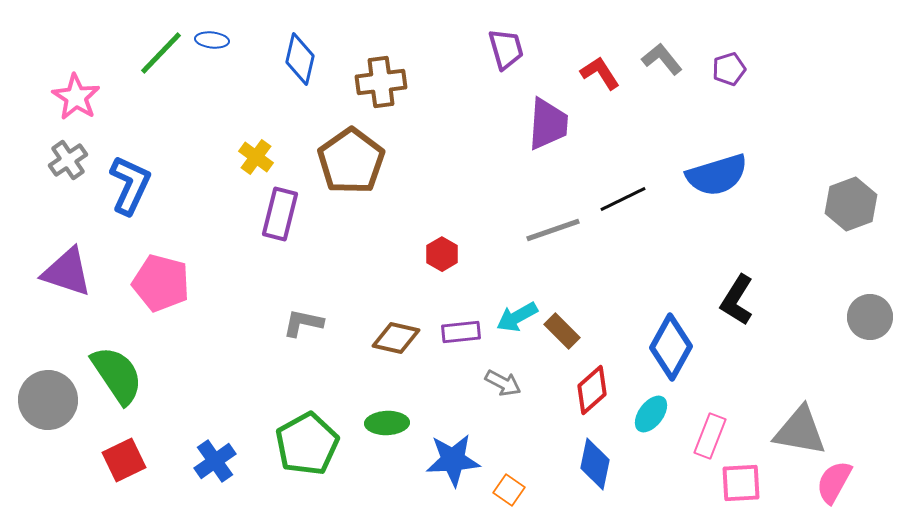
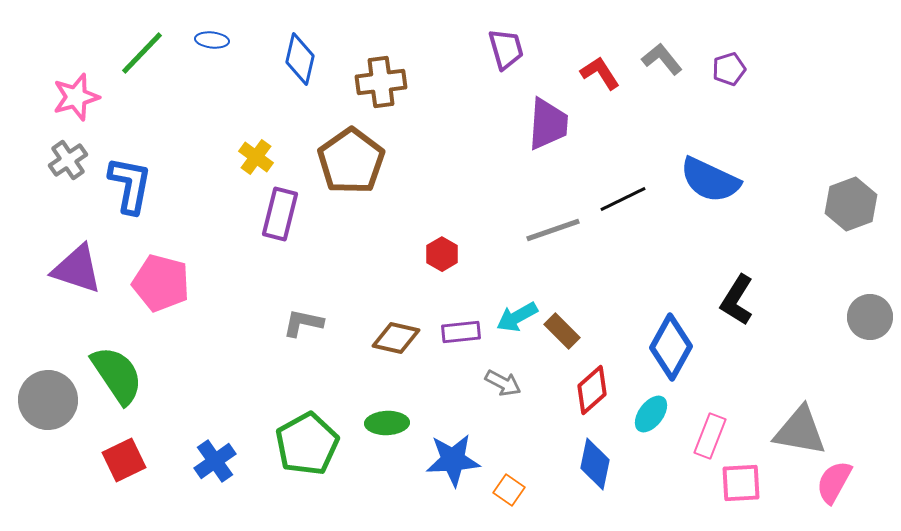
green line at (161, 53): moved 19 px left
pink star at (76, 97): rotated 24 degrees clockwise
blue semicircle at (717, 175): moved 7 px left, 5 px down; rotated 42 degrees clockwise
blue L-shape at (130, 185): rotated 14 degrees counterclockwise
purple triangle at (67, 272): moved 10 px right, 3 px up
